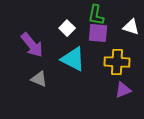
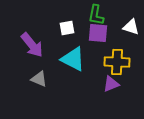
white square: rotated 35 degrees clockwise
purple triangle: moved 12 px left, 6 px up
